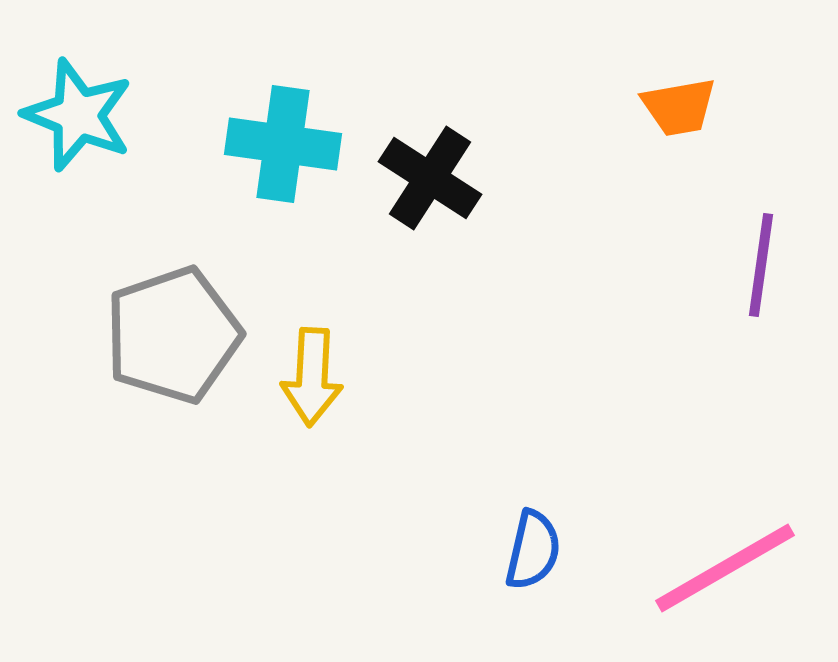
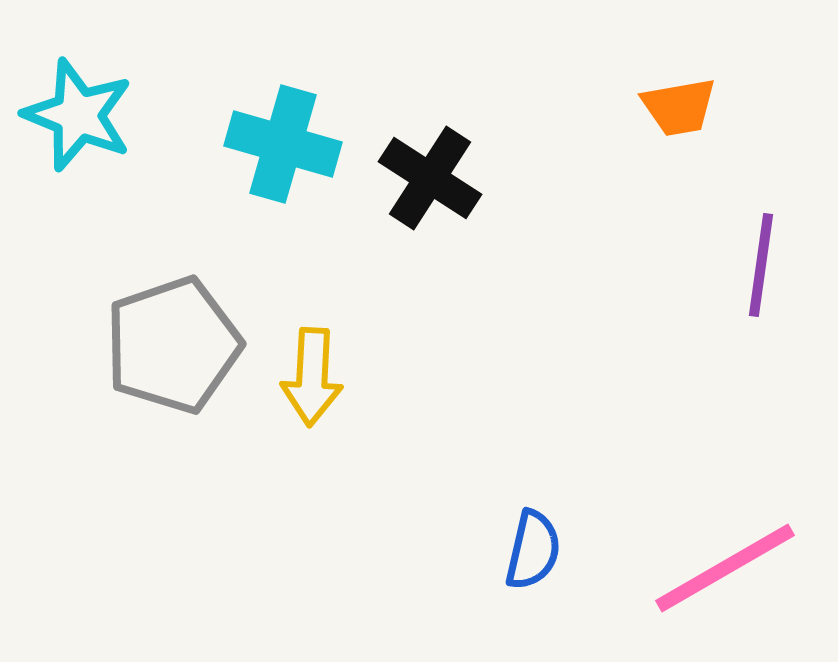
cyan cross: rotated 8 degrees clockwise
gray pentagon: moved 10 px down
